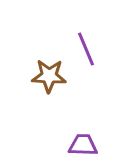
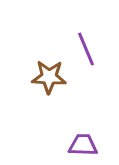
brown star: moved 1 px down
